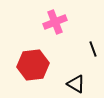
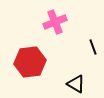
black line: moved 2 px up
red hexagon: moved 3 px left, 3 px up
